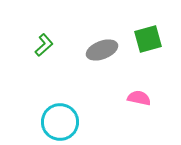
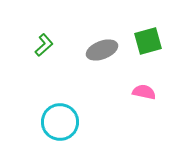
green square: moved 2 px down
pink semicircle: moved 5 px right, 6 px up
